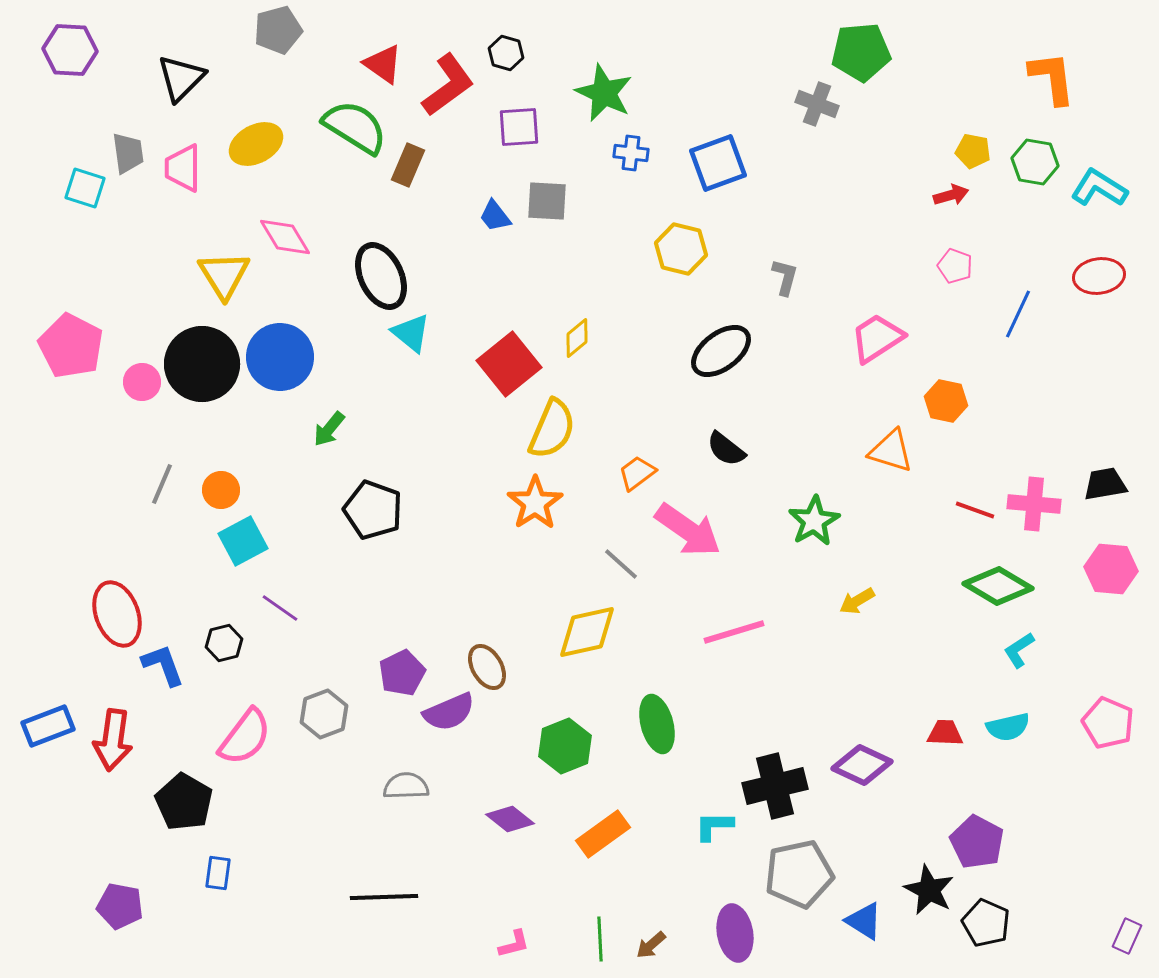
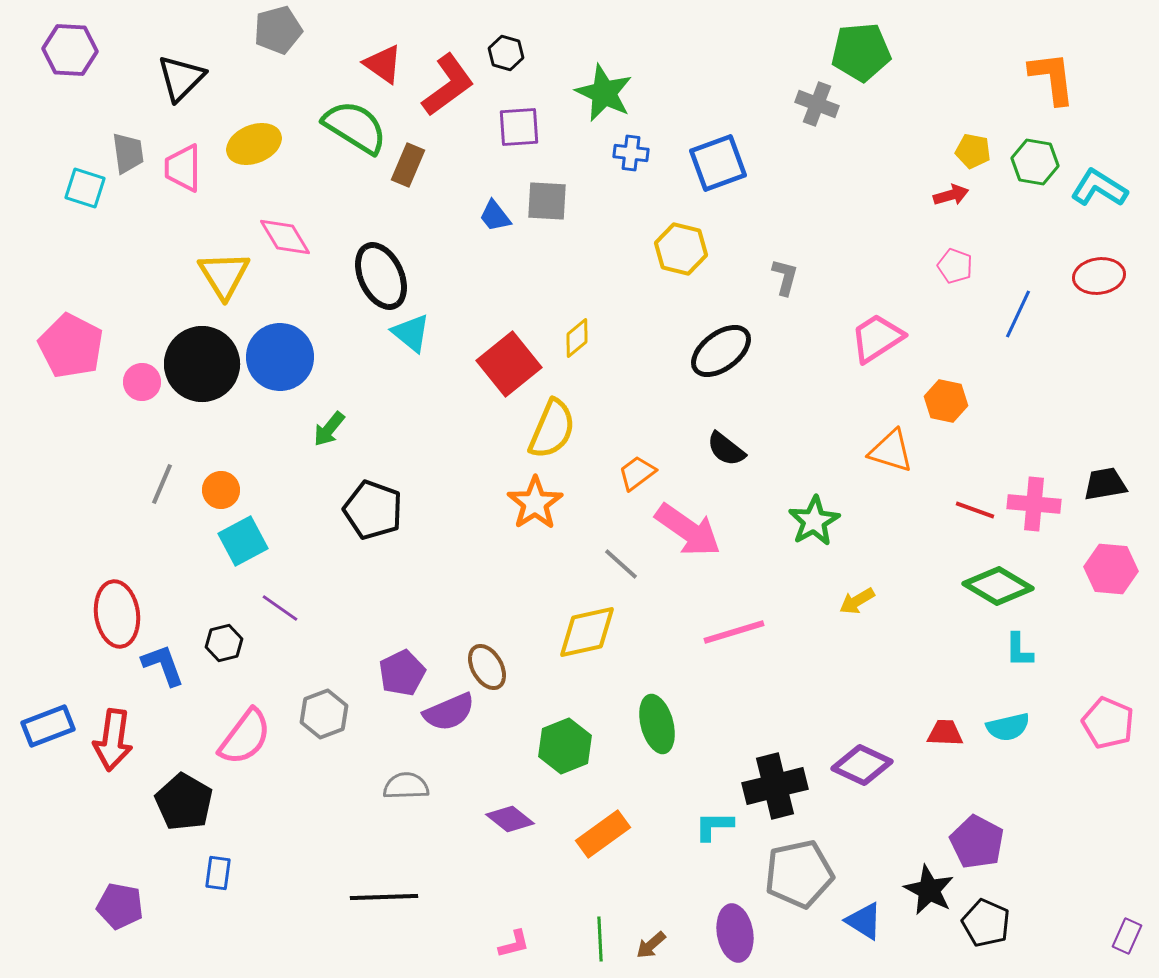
yellow ellipse at (256, 144): moved 2 px left; rotated 6 degrees clockwise
red ellipse at (117, 614): rotated 12 degrees clockwise
cyan L-shape at (1019, 650): rotated 57 degrees counterclockwise
